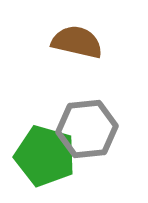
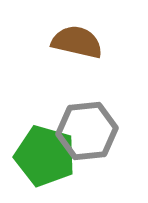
gray hexagon: moved 2 px down
